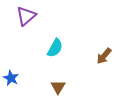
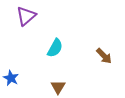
brown arrow: rotated 84 degrees counterclockwise
